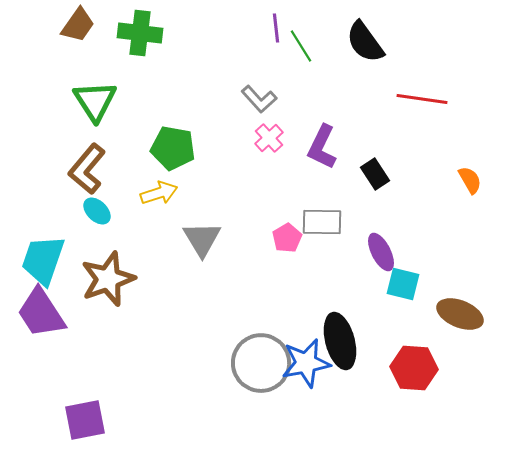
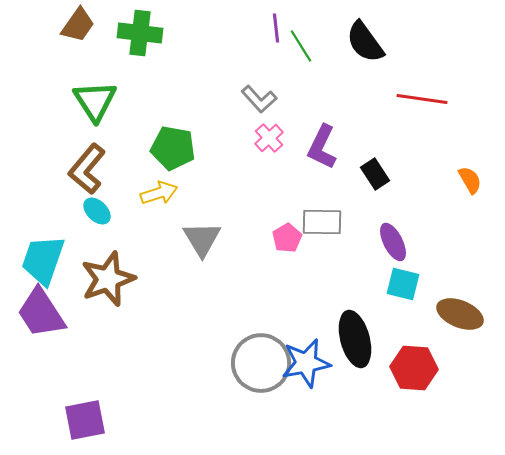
purple ellipse: moved 12 px right, 10 px up
black ellipse: moved 15 px right, 2 px up
